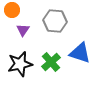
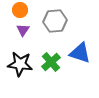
orange circle: moved 8 px right
gray hexagon: rotated 10 degrees counterclockwise
black star: rotated 20 degrees clockwise
